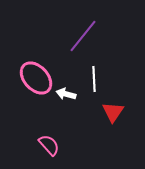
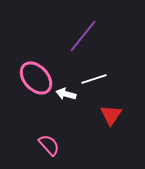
white line: rotated 75 degrees clockwise
red triangle: moved 2 px left, 3 px down
